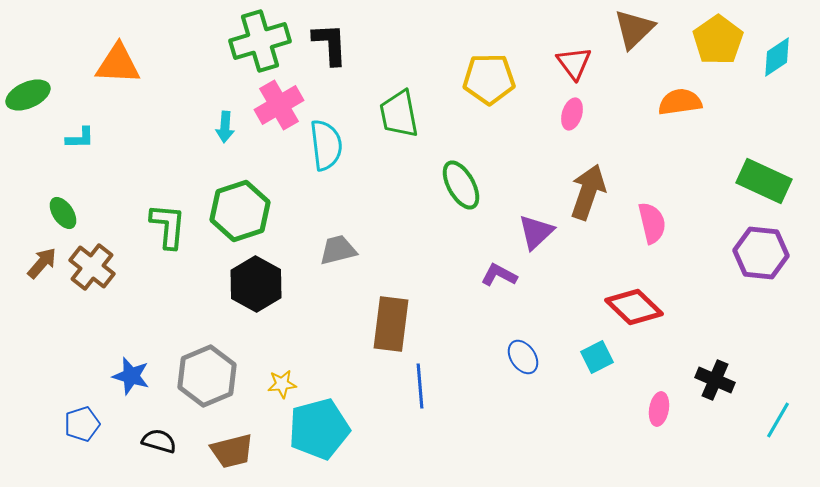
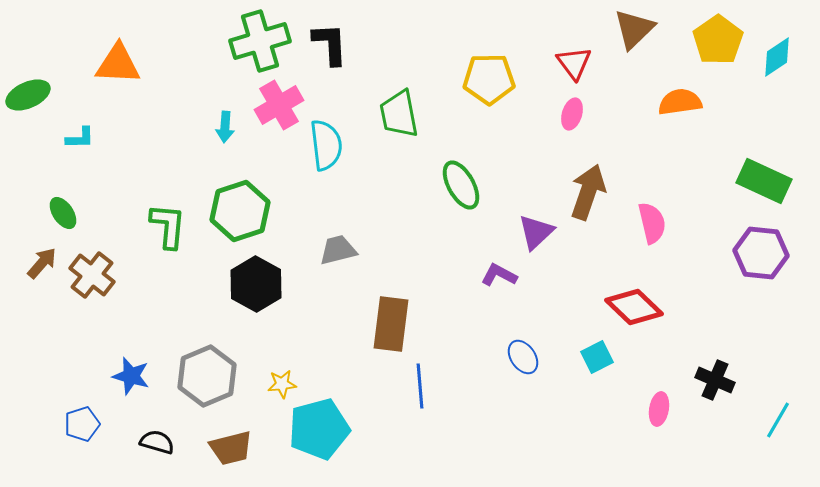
brown cross at (92, 267): moved 8 px down
black semicircle at (159, 441): moved 2 px left, 1 px down
brown trapezoid at (232, 451): moved 1 px left, 3 px up
